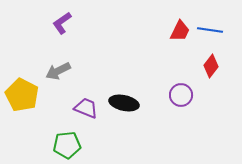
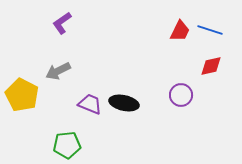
blue line: rotated 10 degrees clockwise
red diamond: rotated 40 degrees clockwise
purple trapezoid: moved 4 px right, 4 px up
